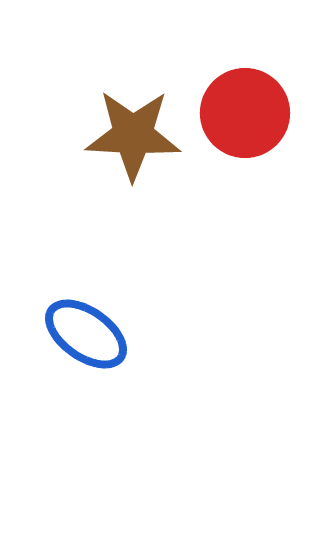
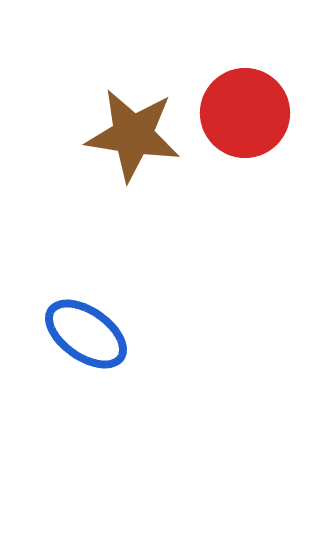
brown star: rotated 6 degrees clockwise
